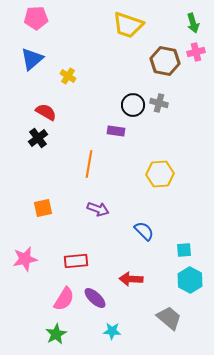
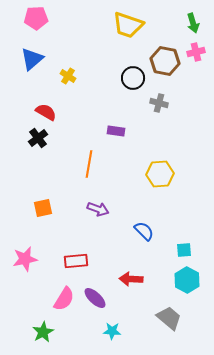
black circle: moved 27 px up
cyan hexagon: moved 3 px left
green star: moved 13 px left, 2 px up
